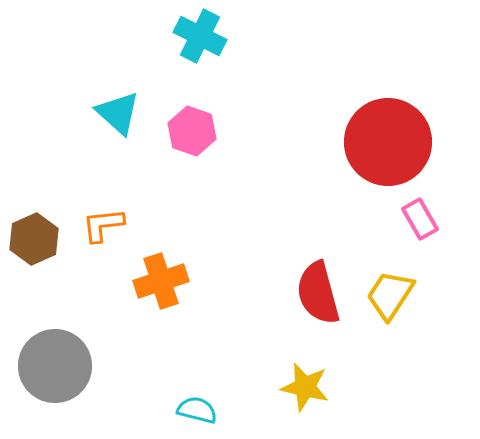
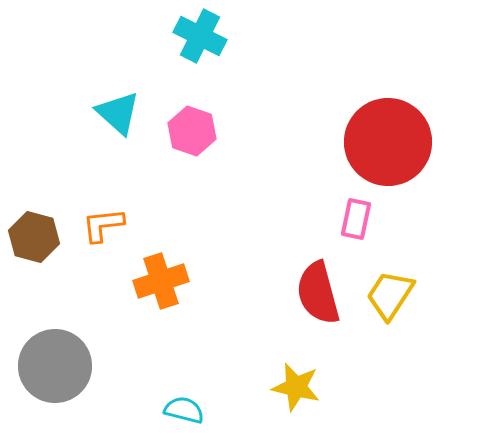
pink rectangle: moved 64 px left; rotated 42 degrees clockwise
brown hexagon: moved 2 px up; rotated 21 degrees counterclockwise
yellow star: moved 9 px left
cyan semicircle: moved 13 px left
